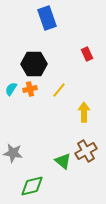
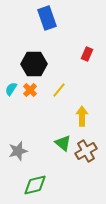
red rectangle: rotated 48 degrees clockwise
orange cross: moved 1 px down; rotated 32 degrees counterclockwise
yellow arrow: moved 2 px left, 4 px down
gray star: moved 5 px right, 2 px up; rotated 24 degrees counterclockwise
green triangle: moved 18 px up
green diamond: moved 3 px right, 1 px up
